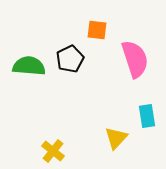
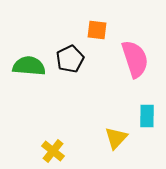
cyan rectangle: rotated 10 degrees clockwise
